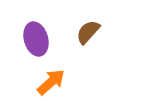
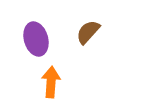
orange arrow: rotated 44 degrees counterclockwise
